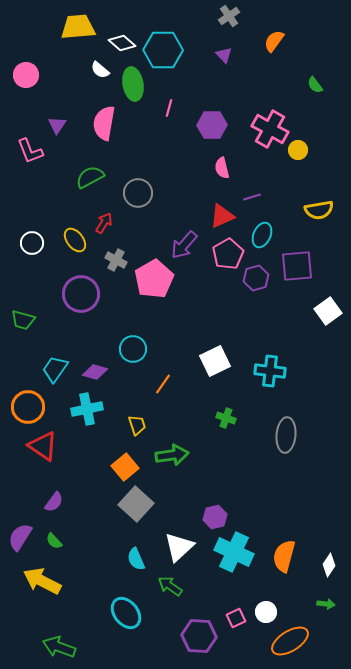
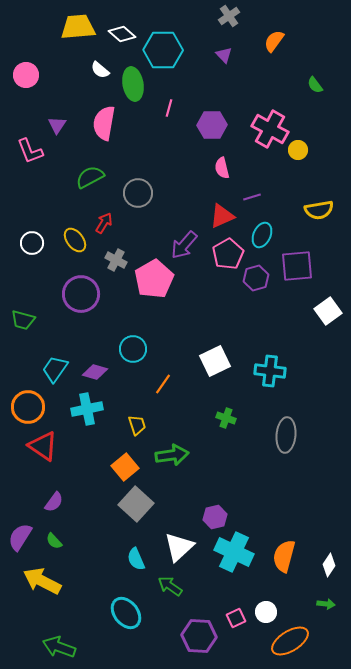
white diamond at (122, 43): moved 9 px up
